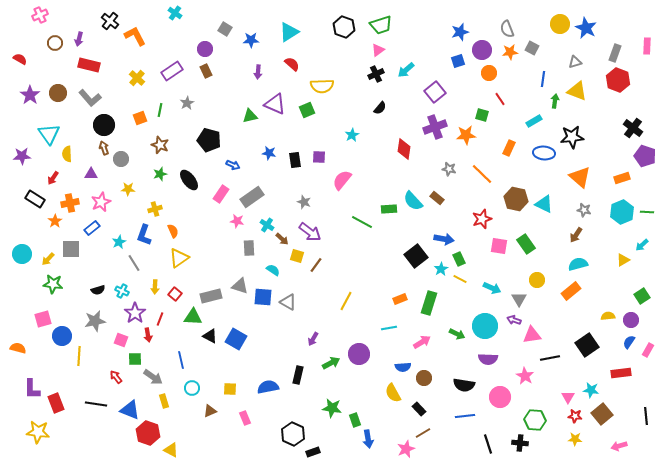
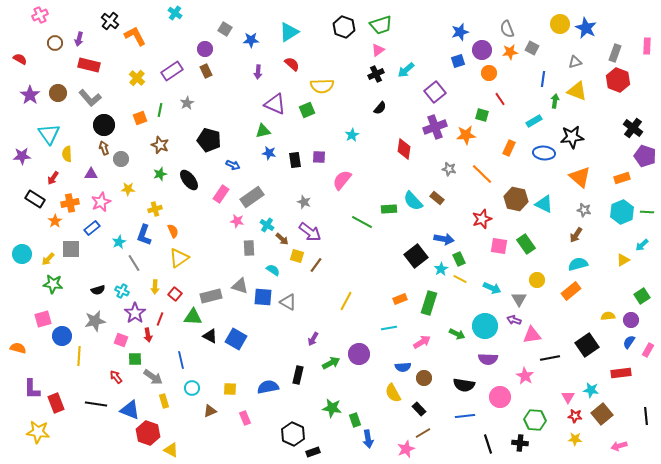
green triangle at (250, 116): moved 13 px right, 15 px down
